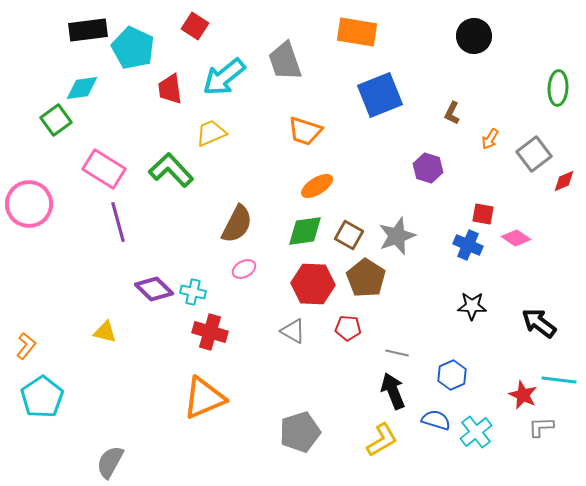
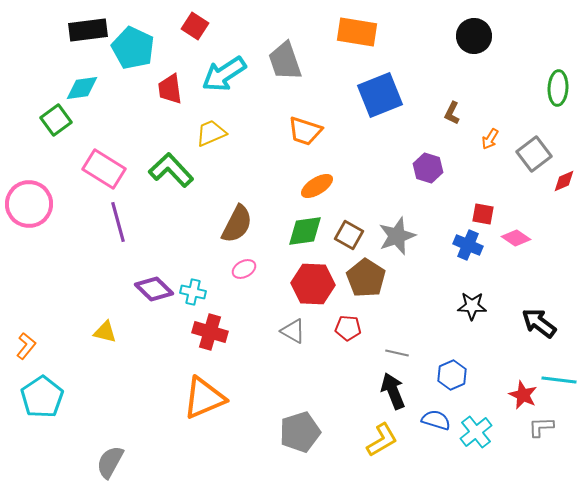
cyan arrow at (224, 77): moved 3 px up; rotated 6 degrees clockwise
